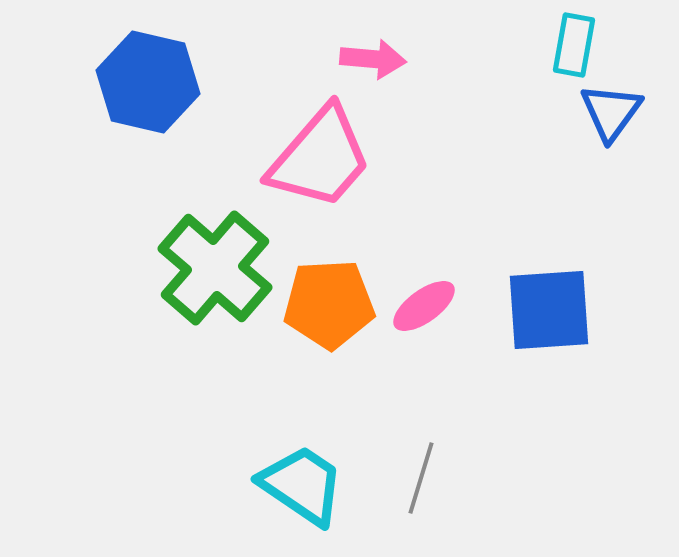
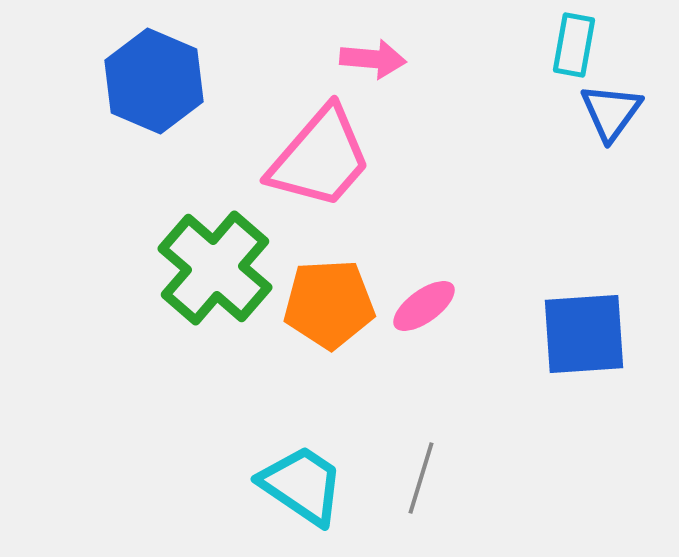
blue hexagon: moved 6 px right, 1 px up; rotated 10 degrees clockwise
blue square: moved 35 px right, 24 px down
